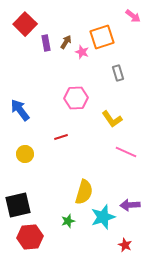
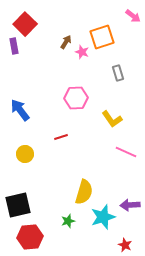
purple rectangle: moved 32 px left, 3 px down
